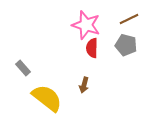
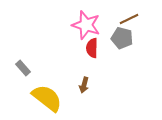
gray pentagon: moved 4 px left, 7 px up
